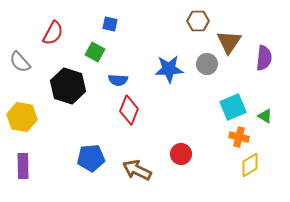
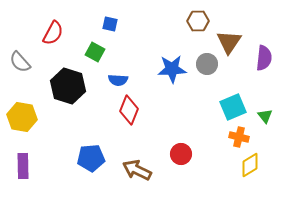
blue star: moved 3 px right
green triangle: rotated 21 degrees clockwise
